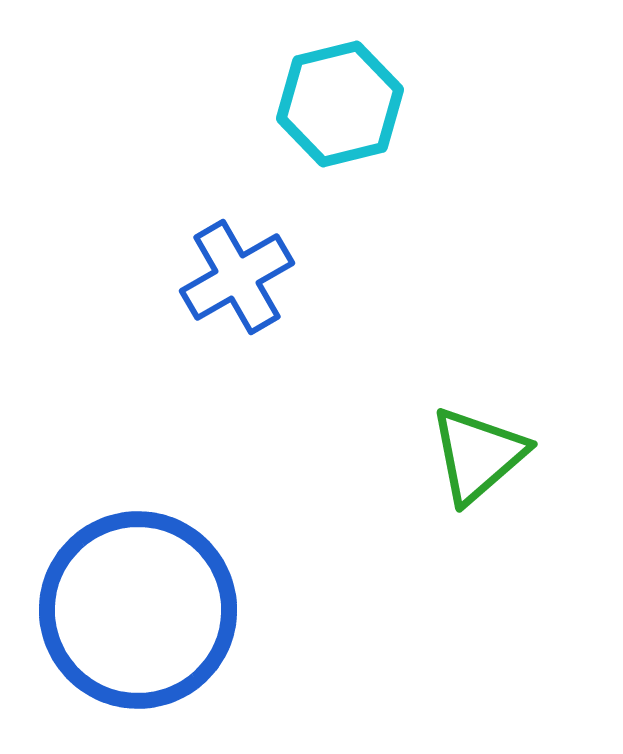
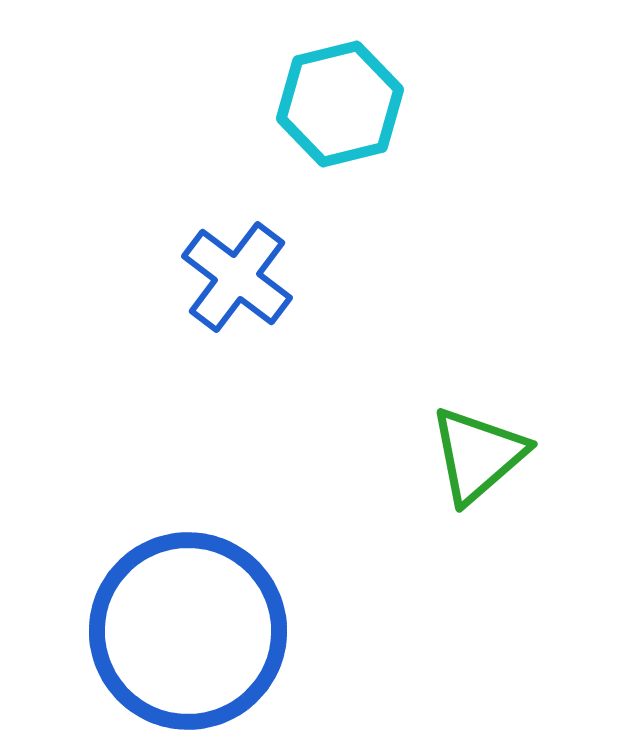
blue cross: rotated 23 degrees counterclockwise
blue circle: moved 50 px right, 21 px down
